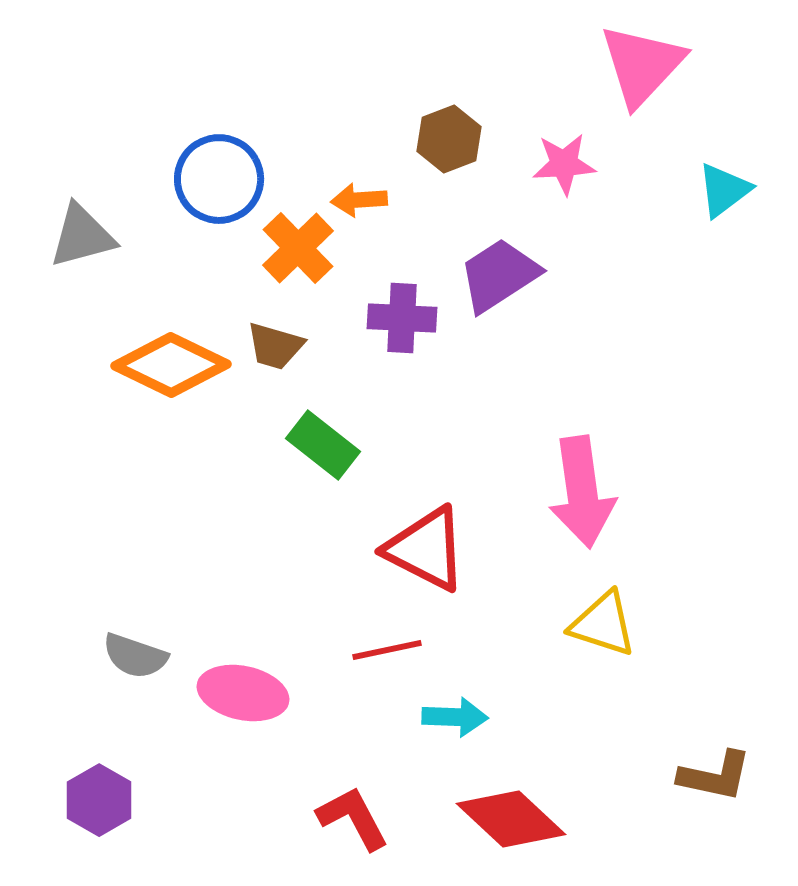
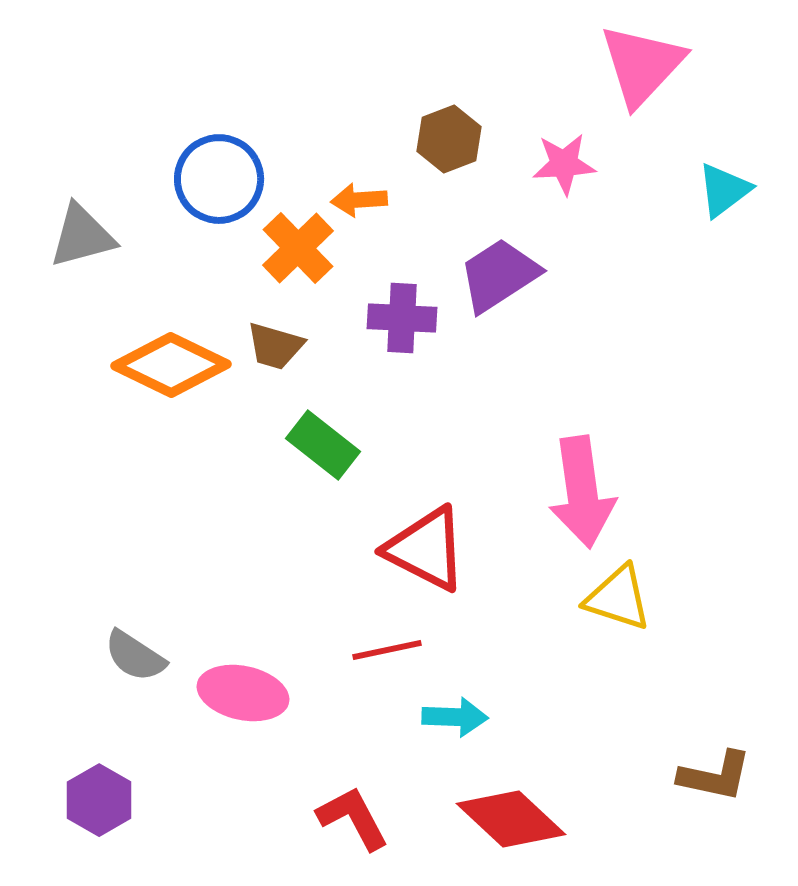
yellow triangle: moved 15 px right, 26 px up
gray semicircle: rotated 14 degrees clockwise
